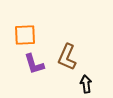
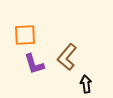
brown L-shape: rotated 16 degrees clockwise
